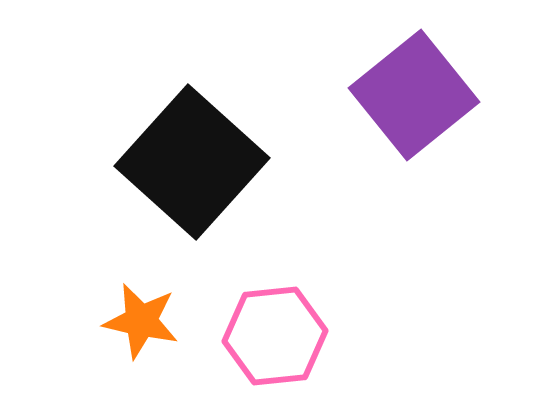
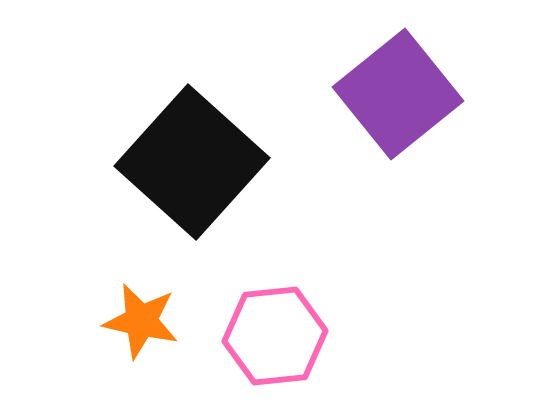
purple square: moved 16 px left, 1 px up
